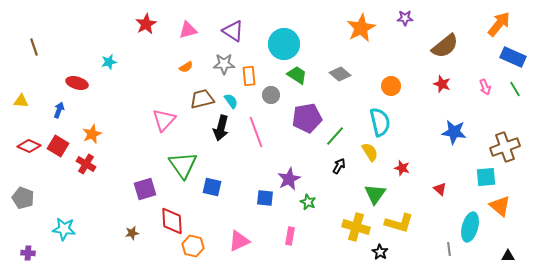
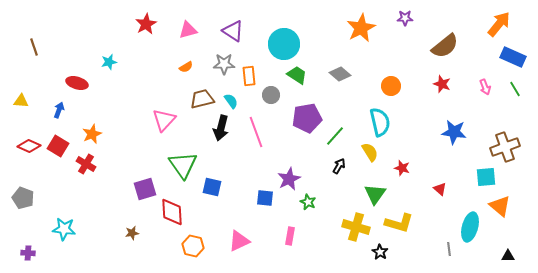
red diamond at (172, 221): moved 9 px up
